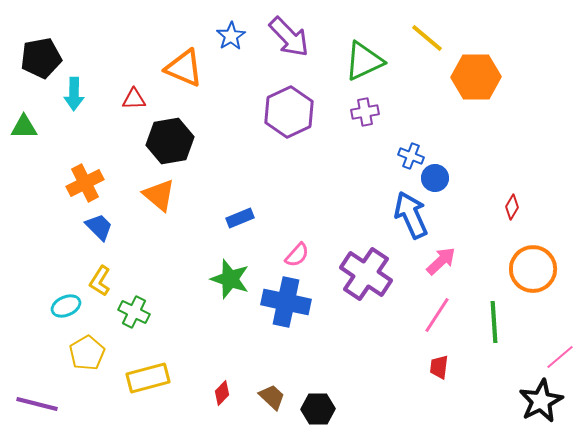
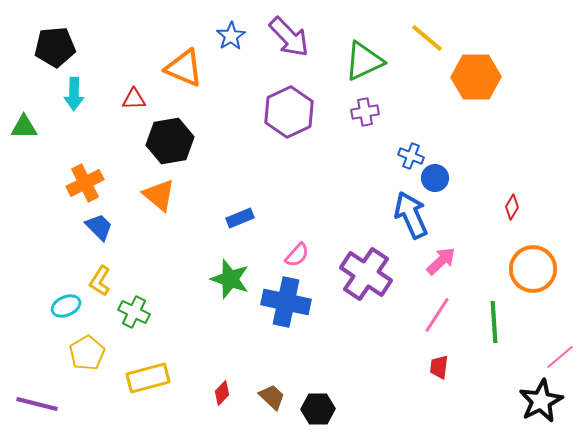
black pentagon at (41, 58): moved 14 px right, 11 px up; rotated 6 degrees clockwise
